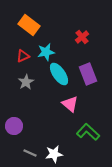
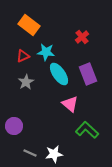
cyan star: rotated 18 degrees clockwise
green L-shape: moved 1 px left, 2 px up
